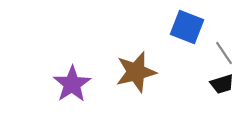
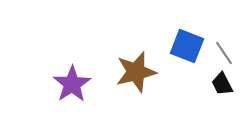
blue square: moved 19 px down
black trapezoid: rotated 80 degrees clockwise
